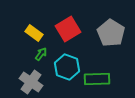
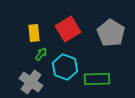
yellow rectangle: rotated 48 degrees clockwise
cyan hexagon: moved 2 px left
